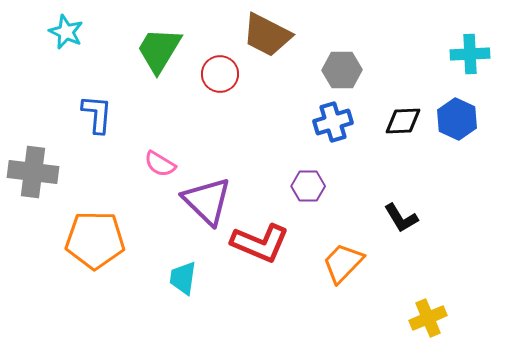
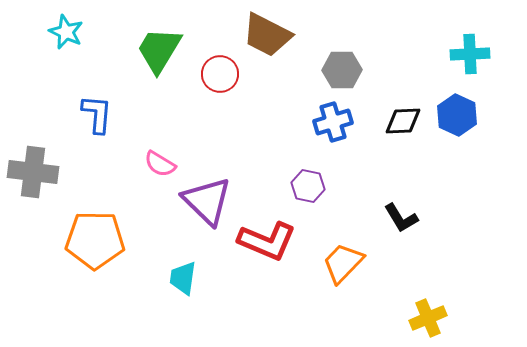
blue hexagon: moved 4 px up
purple hexagon: rotated 12 degrees clockwise
red L-shape: moved 7 px right, 2 px up
